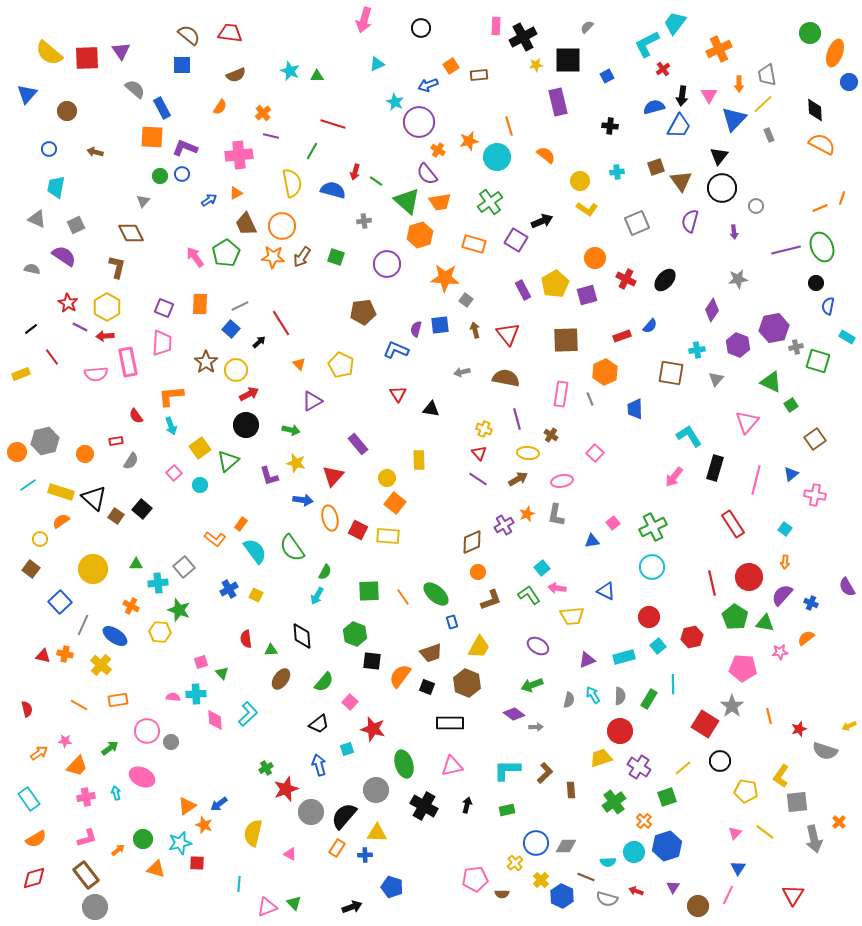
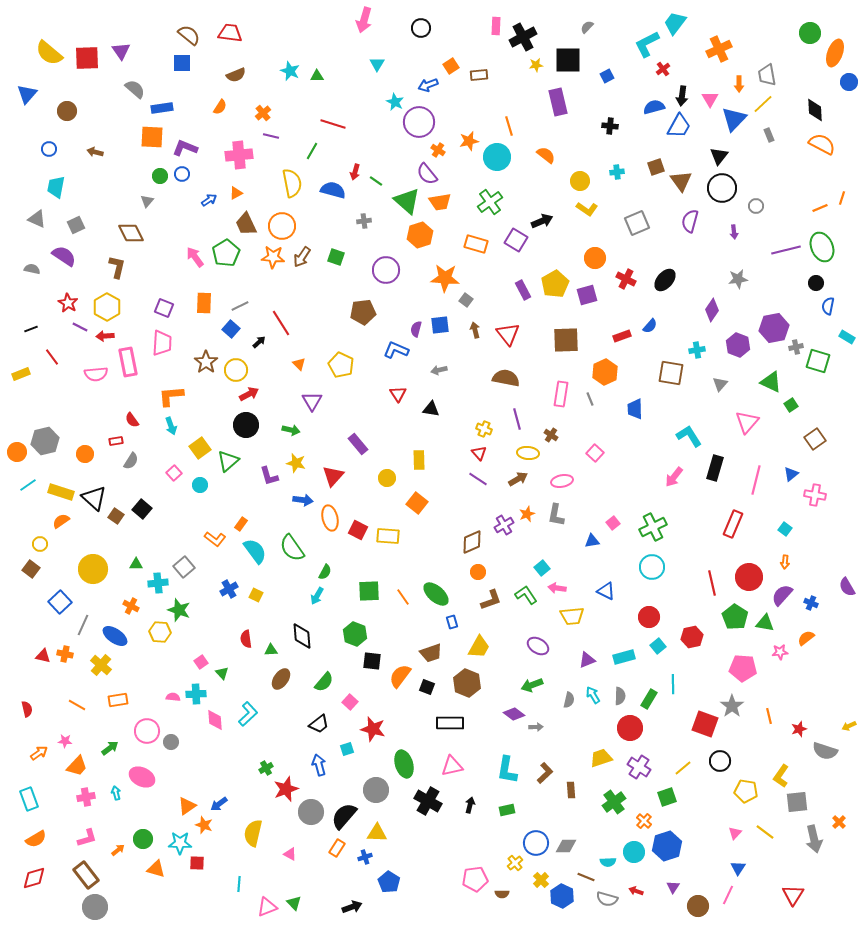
cyan triangle at (377, 64): rotated 35 degrees counterclockwise
blue square at (182, 65): moved 2 px up
pink triangle at (709, 95): moved 1 px right, 4 px down
blue rectangle at (162, 108): rotated 70 degrees counterclockwise
gray triangle at (143, 201): moved 4 px right
orange rectangle at (474, 244): moved 2 px right
purple circle at (387, 264): moved 1 px left, 6 px down
orange rectangle at (200, 304): moved 4 px right, 1 px up
black line at (31, 329): rotated 16 degrees clockwise
gray arrow at (462, 372): moved 23 px left, 2 px up
gray triangle at (716, 379): moved 4 px right, 5 px down
purple triangle at (312, 401): rotated 30 degrees counterclockwise
red semicircle at (136, 416): moved 4 px left, 4 px down
orange square at (395, 503): moved 22 px right
red rectangle at (733, 524): rotated 56 degrees clockwise
yellow circle at (40, 539): moved 5 px down
green L-shape at (529, 595): moved 3 px left
pink square at (201, 662): rotated 16 degrees counterclockwise
orange line at (79, 705): moved 2 px left
red square at (705, 724): rotated 12 degrees counterclockwise
red circle at (620, 731): moved 10 px right, 3 px up
cyan L-shape at (507, 770): rotated 80 degrees counterclockwise
cyan rectangle at (29, 799): rotated 15 degrees clockwise
black arrow at (467, 805): moved 3 px right
black cross at (424, 806): moved 4 px right, 5 px up
cyan star at (180, 843): rotated 15 degrees clockwise
blue cross at (365, 855): moved 2 px down; rotated 16 degrees counterclockwise
blue pentagon at (392, 887): moved 3 px left, 5 px up; rotated 15 degrees clockwise
